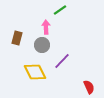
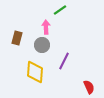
purple line: moved 2 px right; rotated 18 degrees counterclockwise
yellow diamond: rotated 30 degrees clockwise
